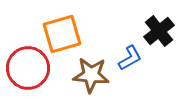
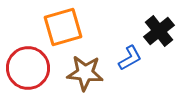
orange square: moved 1 px right, 7 px up
brown star: moved 6 px left, 2 px up
